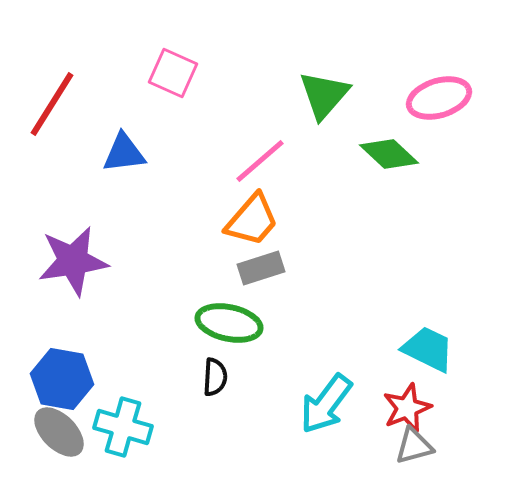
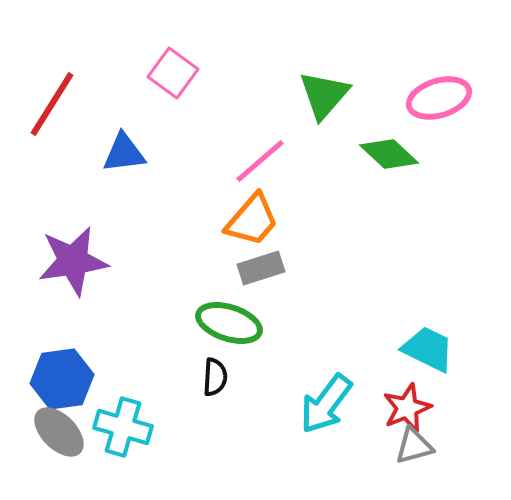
pink square: rotated 12 degrees clockwise
green ellipse: rotated 6 degrees clockwise
blue hexagon: rotated 18 degrees counterclockwise
